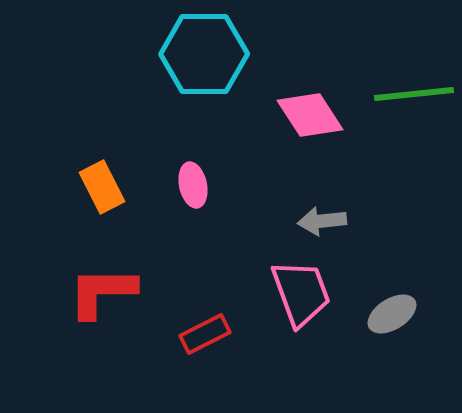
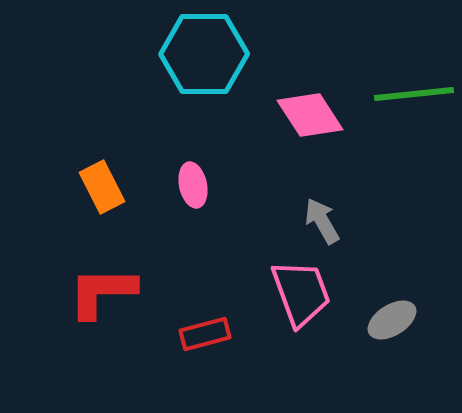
gray arrow: rotated 66 degrees clockwise
gray ellipse: moved 6 px down
red rectangle: rotated 12 degrees clockwise
